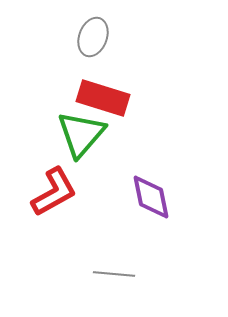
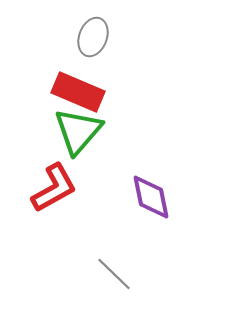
red rectangle: moved 25 px left, 6 px up; rotated 6 degrees clockwise
green triangle: moved 3 px left, 3 px up
red L-shape: moved 4 px up
gray line: rotated 39 degrees clockwise
